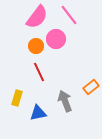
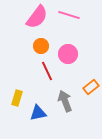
pink line: rotated 35 degrees counterclockwise
pink circle: moved 12 px right, 15 px down
orange circle: moved 5 px right
red line: moved 8 px right, 1 px up
